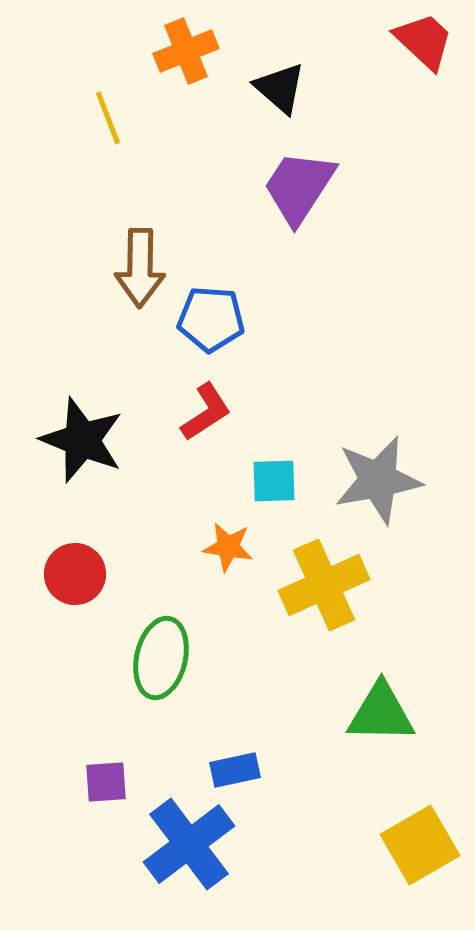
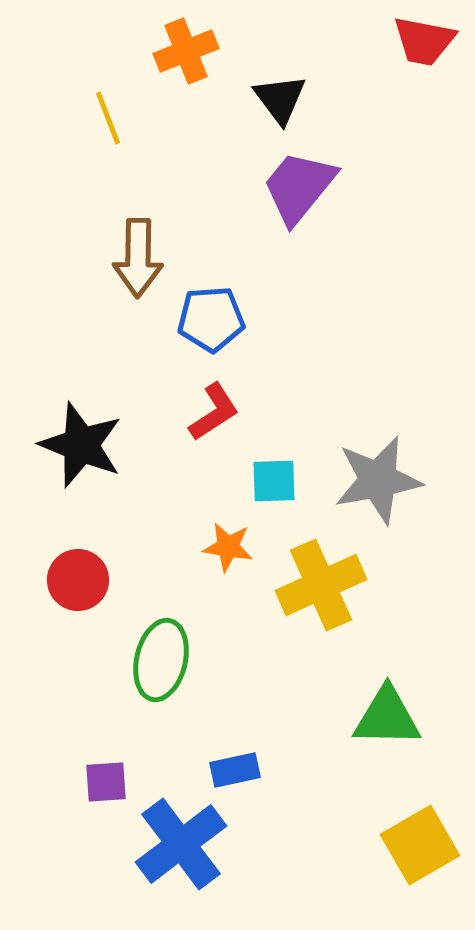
red trapezoid: rotated 148 degrees clockwise
black triangle: moved 11 px down; rotated 12 degrees clockwise
purple trapezoid: rotated 6 degrees clockwise
brown arrow: moved 2 px left, 10 px up
blue pentagon: rotated 8 degrees counterclockwise
red L-shape: moved 8 px right
black star: moved 1 px left, 5 px down
red circle: moved 3 px right, 6 px down
yellow cross: moved 3 px left
green ellipse: moved 2 px down
green triangle: moved 6 px right, 4 px down
blue cross: moved 8 px left
